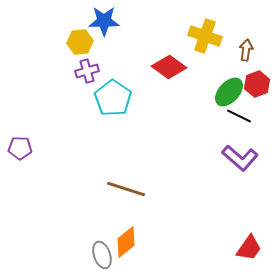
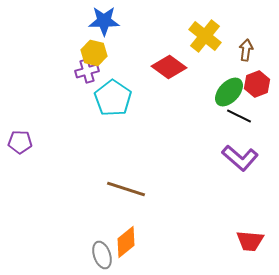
yellow cross: rotated 20 degrees clockwise
yellow hexagon: moved 14 px right, 11 px down; rotated 20 degrees clockwise
purple pentagon: moved 6 px up
red trapezoid: moved 1 px right, 7 px up; rotated 60 degrees clockwise
